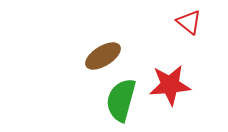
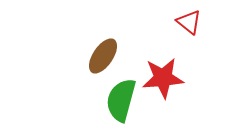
brown ellipse: rotated 24 degrees counterclockwise
red star: moved 7 px left, 7 px up
